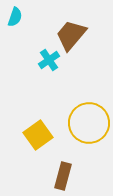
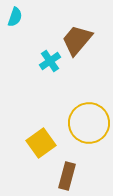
brown trapezoid: moved 6 px right, 5 px down
cyan cross: moved 1 px right, 1 px down
yellow square: moved 3 px right, 8 px down
brown rectangle: moved 4 px right
